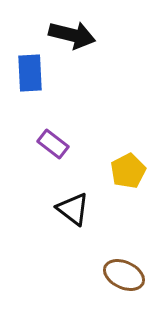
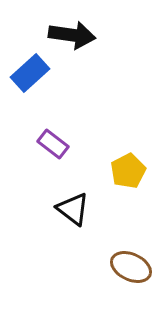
black arrow: rotated 6 degrees counterclockwise
blue rectangle: rotated 51 degrees clockwise
brown ellipse: moved 7 px right, 8 px up
